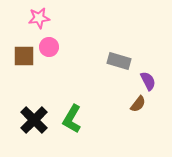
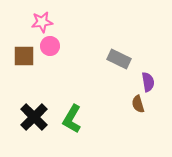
pink star: moved 3 px right, 4 px down
pink circle: moved 1 px right, 1 px up
gray rectangle: moved 2 px up; rotated 10 degrees clockwise
purple semicircle: moved 1 px down; rotated 18 degrees clockwise
brown semicircle: rotated 126 degrees clockwise
black cross: moved 3 px up
